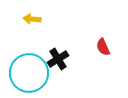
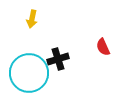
yellow arrow: rotated 84 degrees counterclockwise
black cross: rotated 15 degrees clockwise
